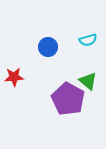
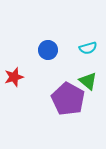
cyan semicircle: moved 8 px down
blue circle: moved 3 px down
red star: rotated 12 degrees counterclockwise
